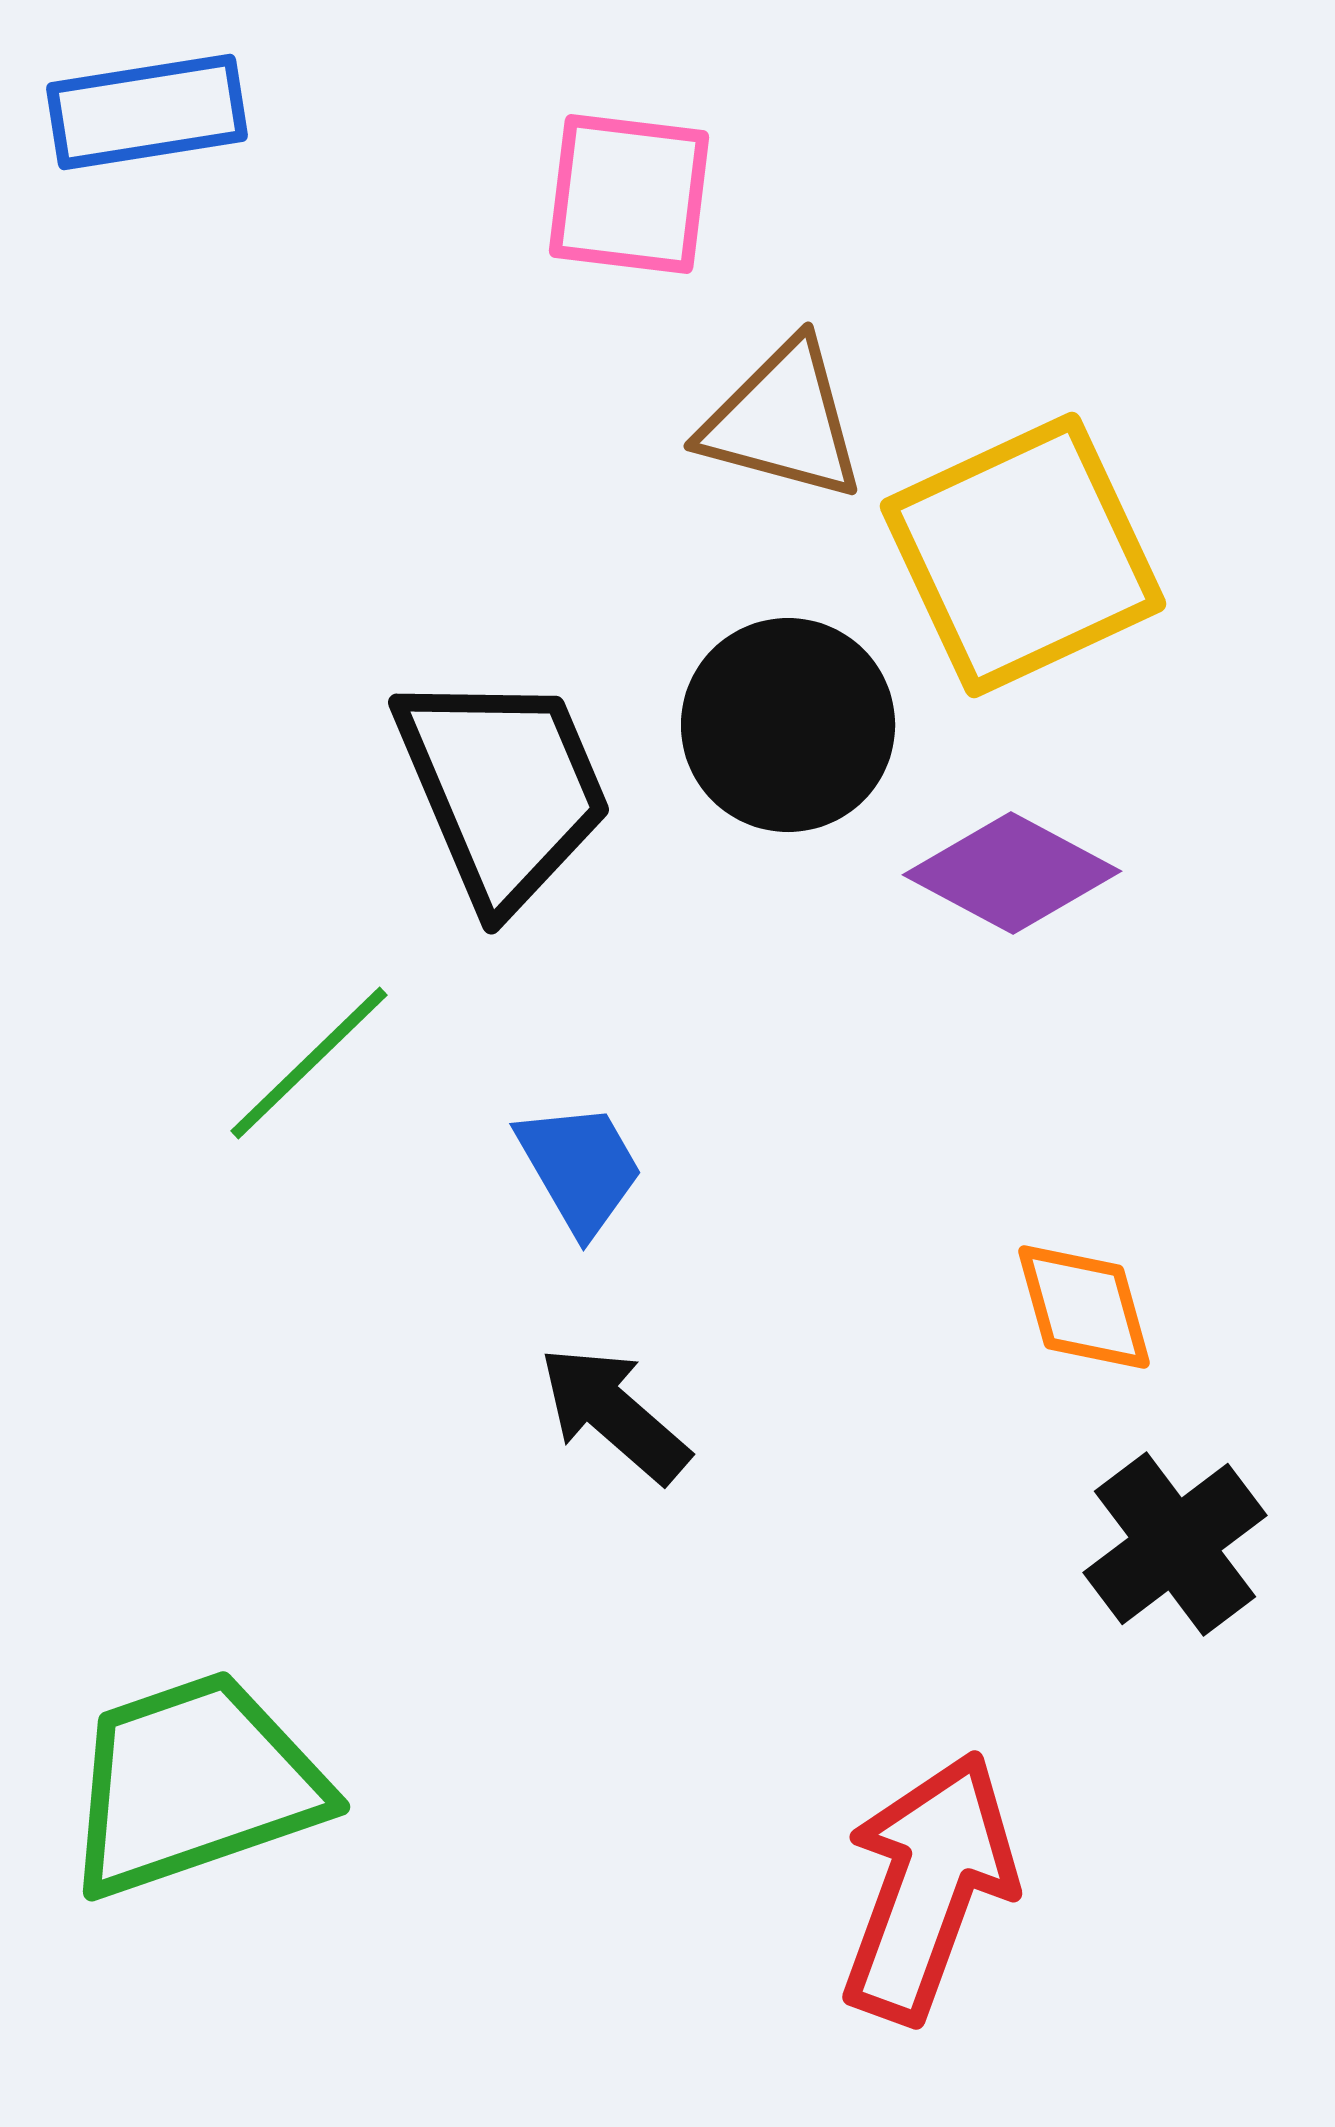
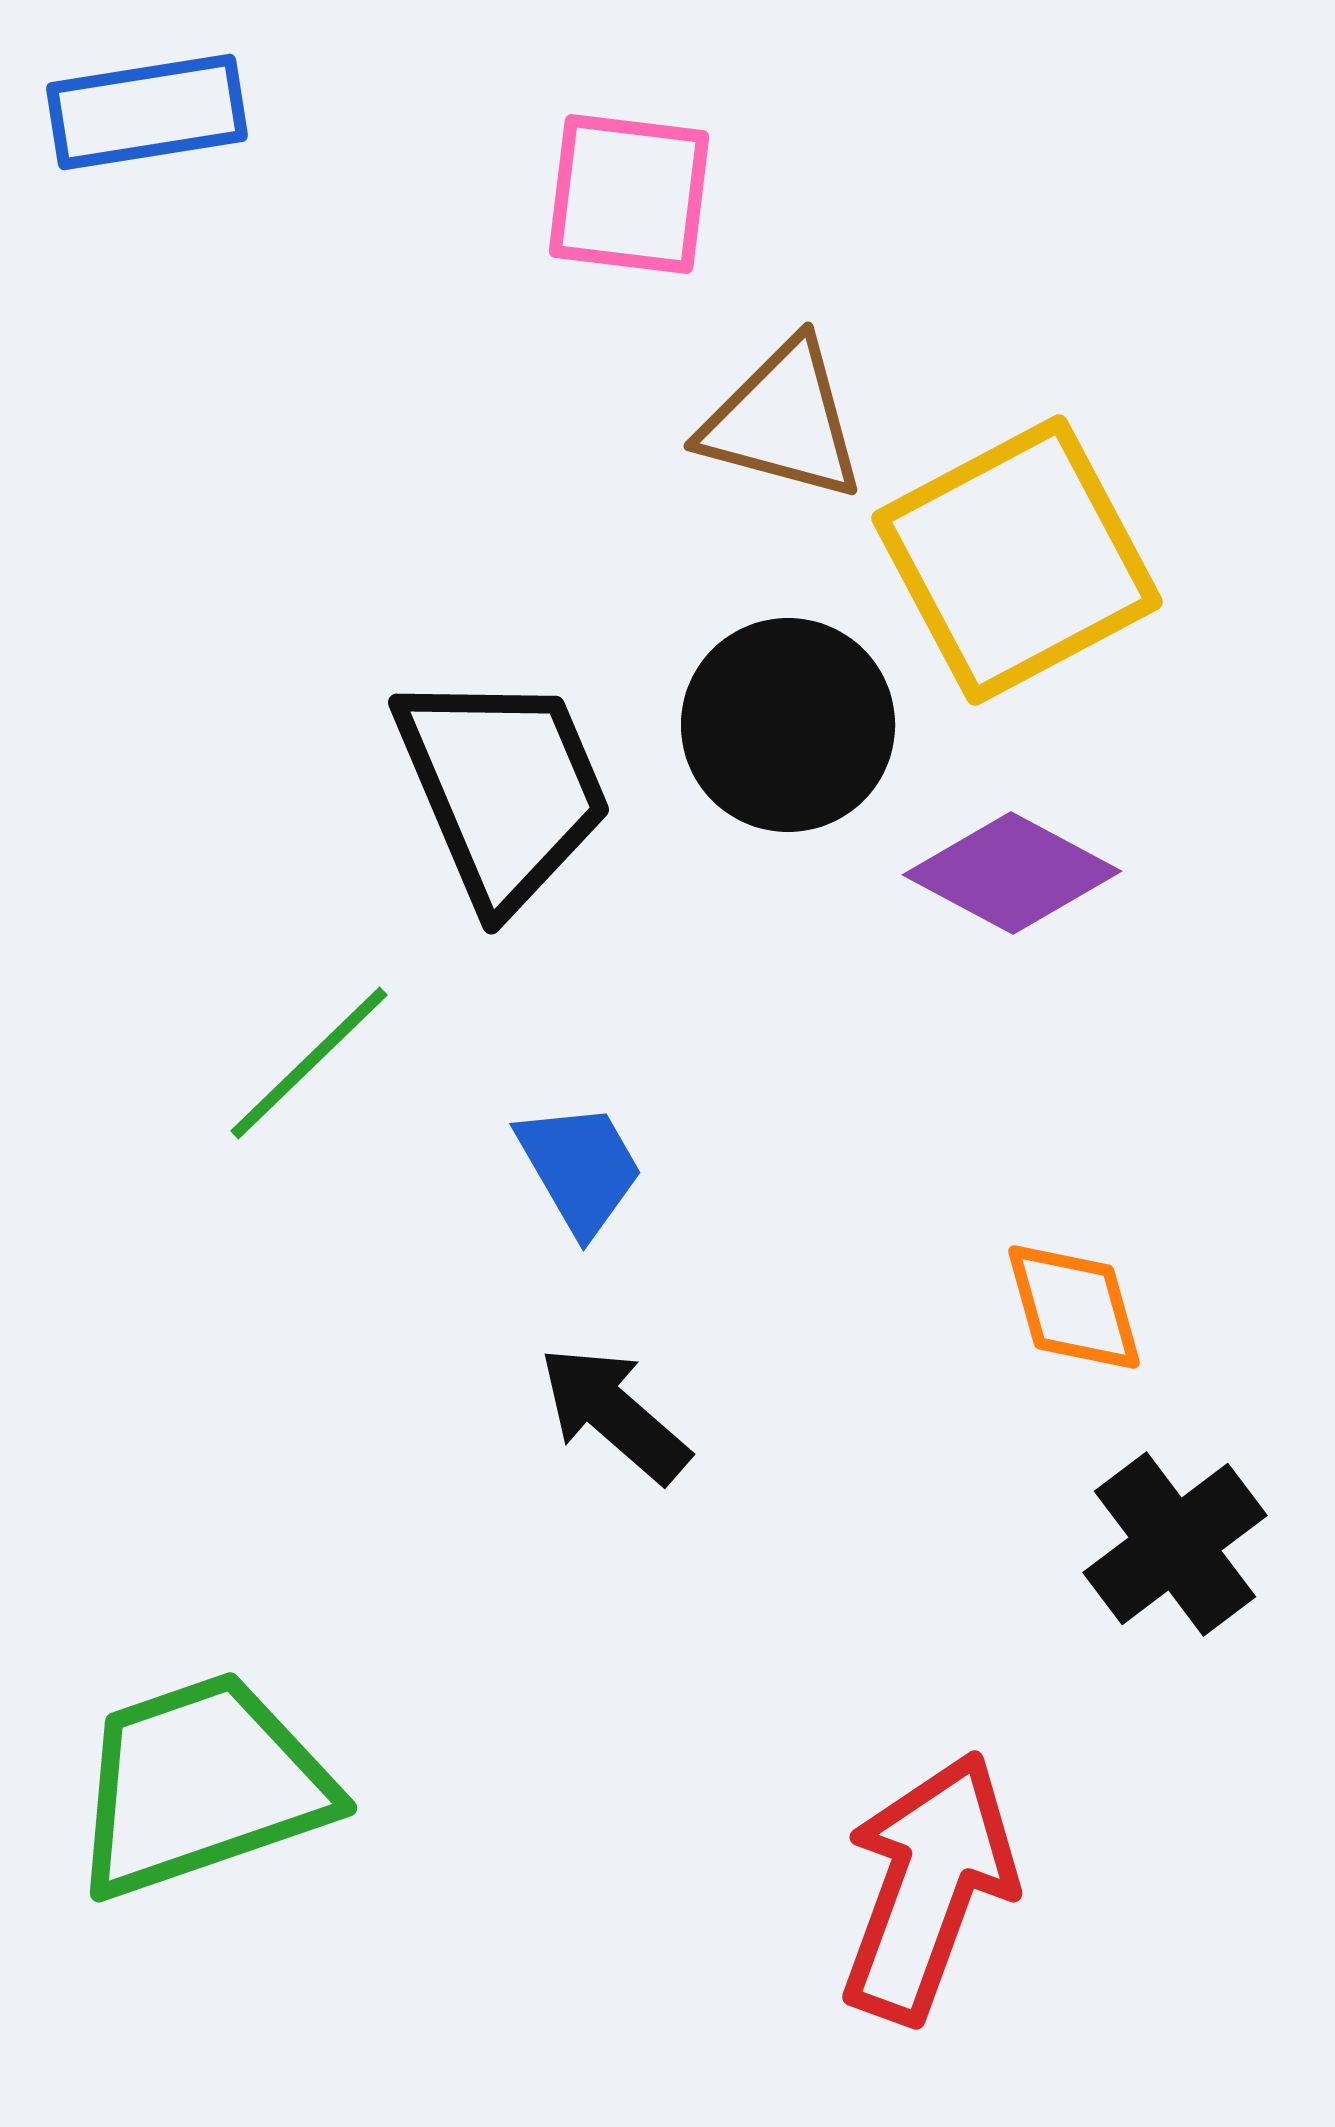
yellow square: moved 6 px left, 5 px down; rotated 3 degrees counterclockwise
orange diamond: moved 10 px left
green trapezoid: moved 7 px right, 1 px down
